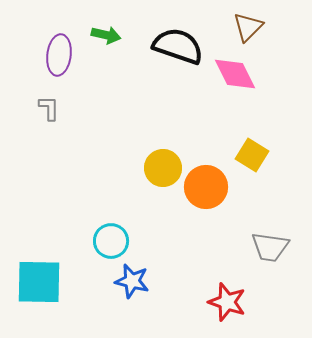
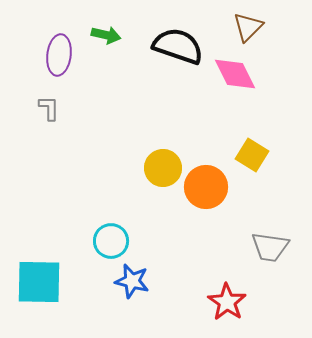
red star: rotated 15 degrees clockwise
